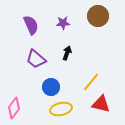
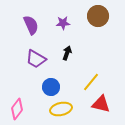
purple trapezoid: rotated 10 degrees counterclockwise
pink diamond: moved 3 px right, 1 px down
